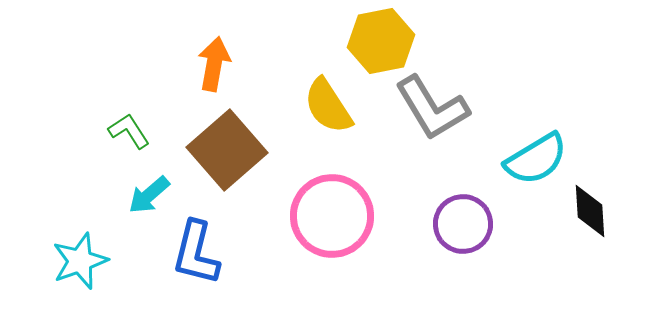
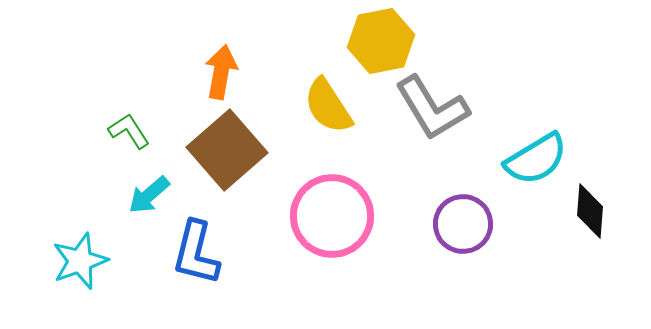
orange arrow: moved 7 px right, 8 px down
black diamond: rotated 8 degrees clockwise
